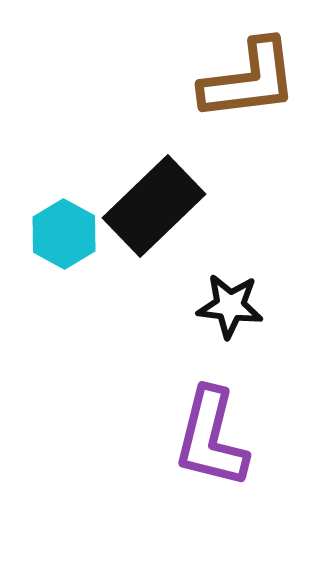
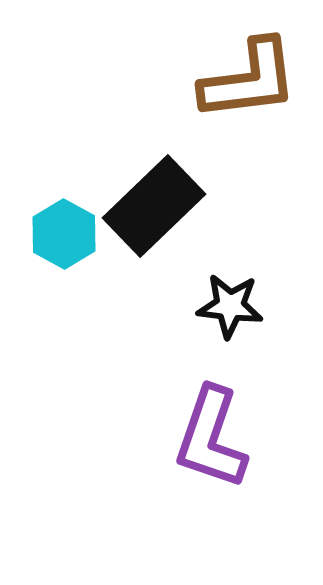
purple L-shape: rotated 5 degrees clockwise
